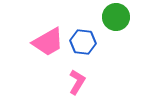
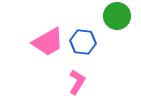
green circle: moved 1 px right, 1 px up
